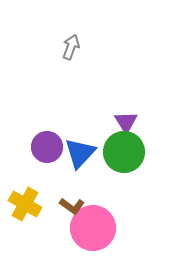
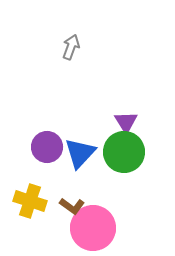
yellow cross: moved 5 px right, 3 px up; rotated 12 degrees counterclockwise
